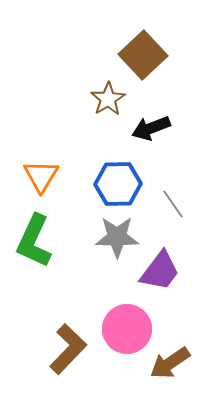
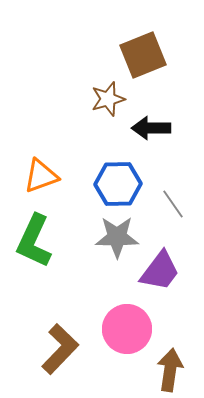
brown square: rotated 21 degrees clockwise
brown star: rotated 16 degrees clockwise
black arrow: rotated 21 degrees clockwise
orange triangle: rotated 39 degrees clockwise
brown L-shape: moved 8 px left
brown arrow: moved 7 px down; rotated 132 degrees clockwise
